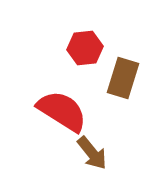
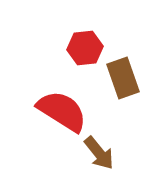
brown rectangle: rotated 36 degrees counterclockwise
brown arrow: moved 7 px right
